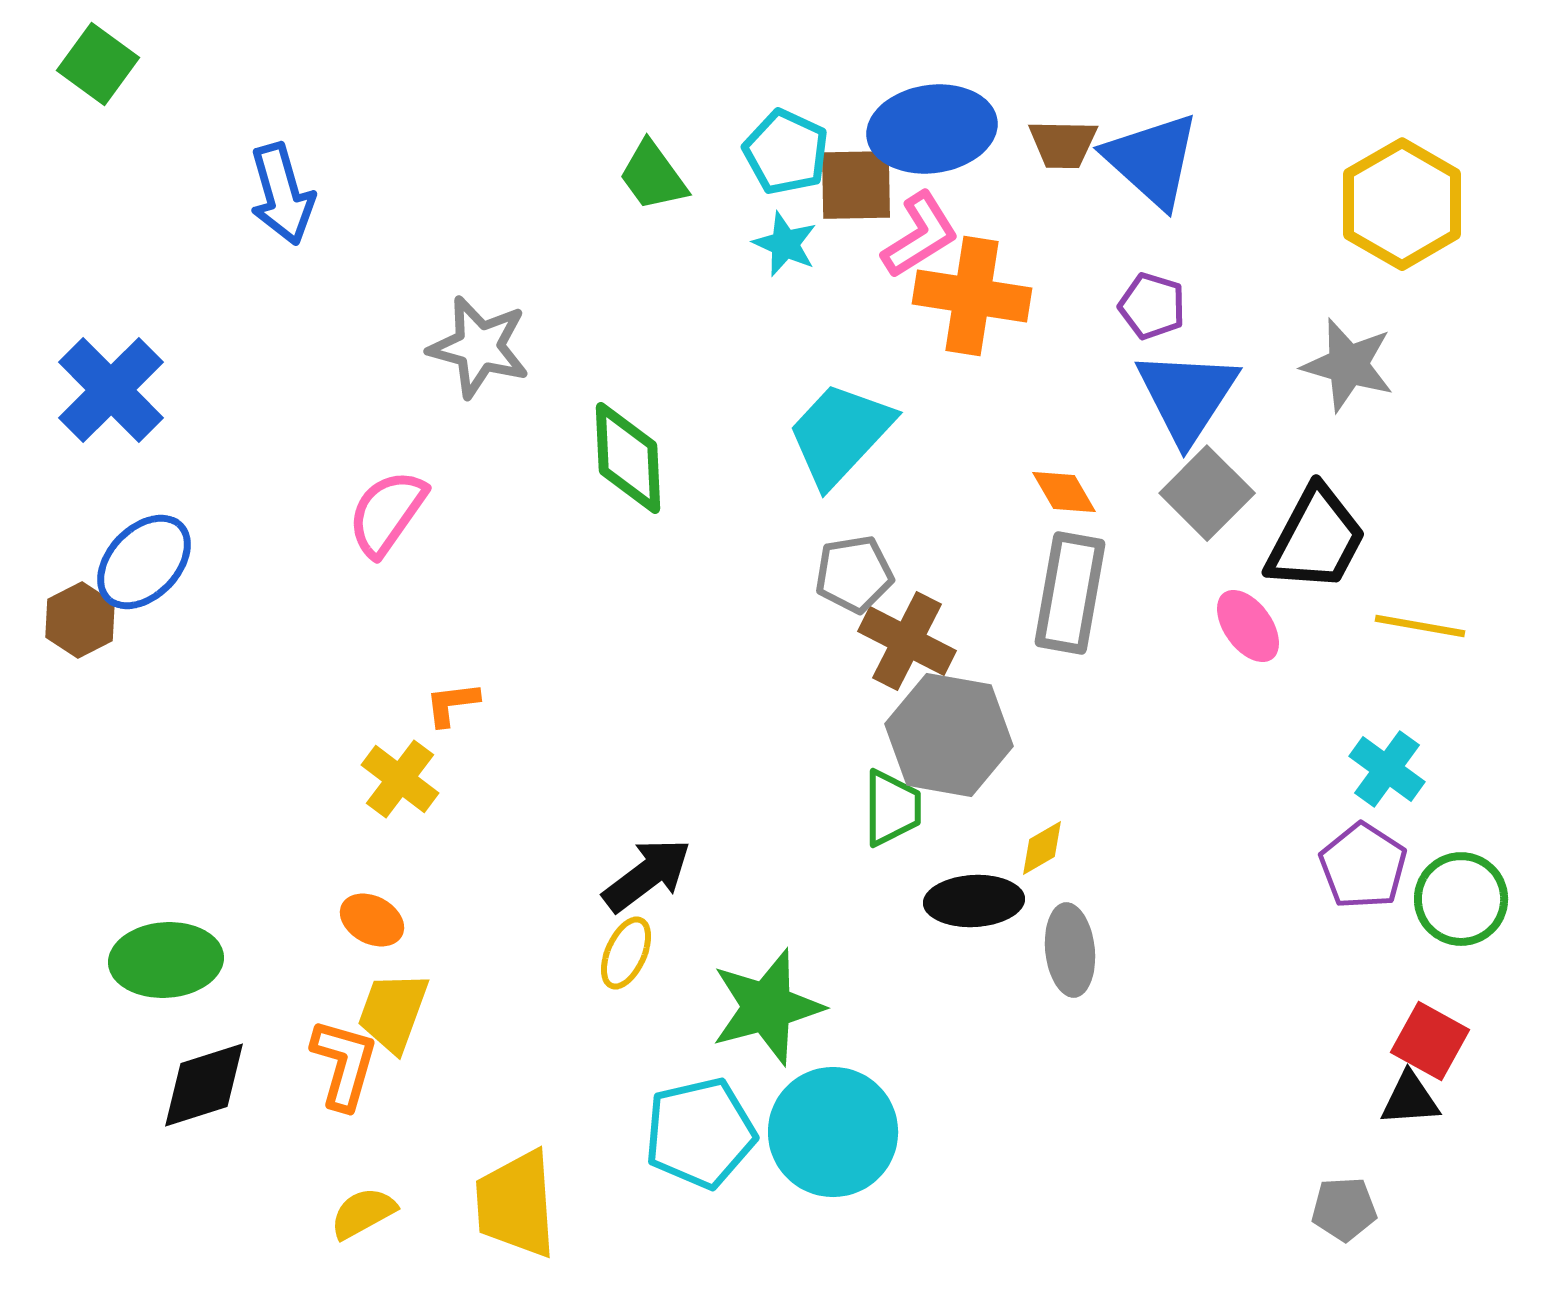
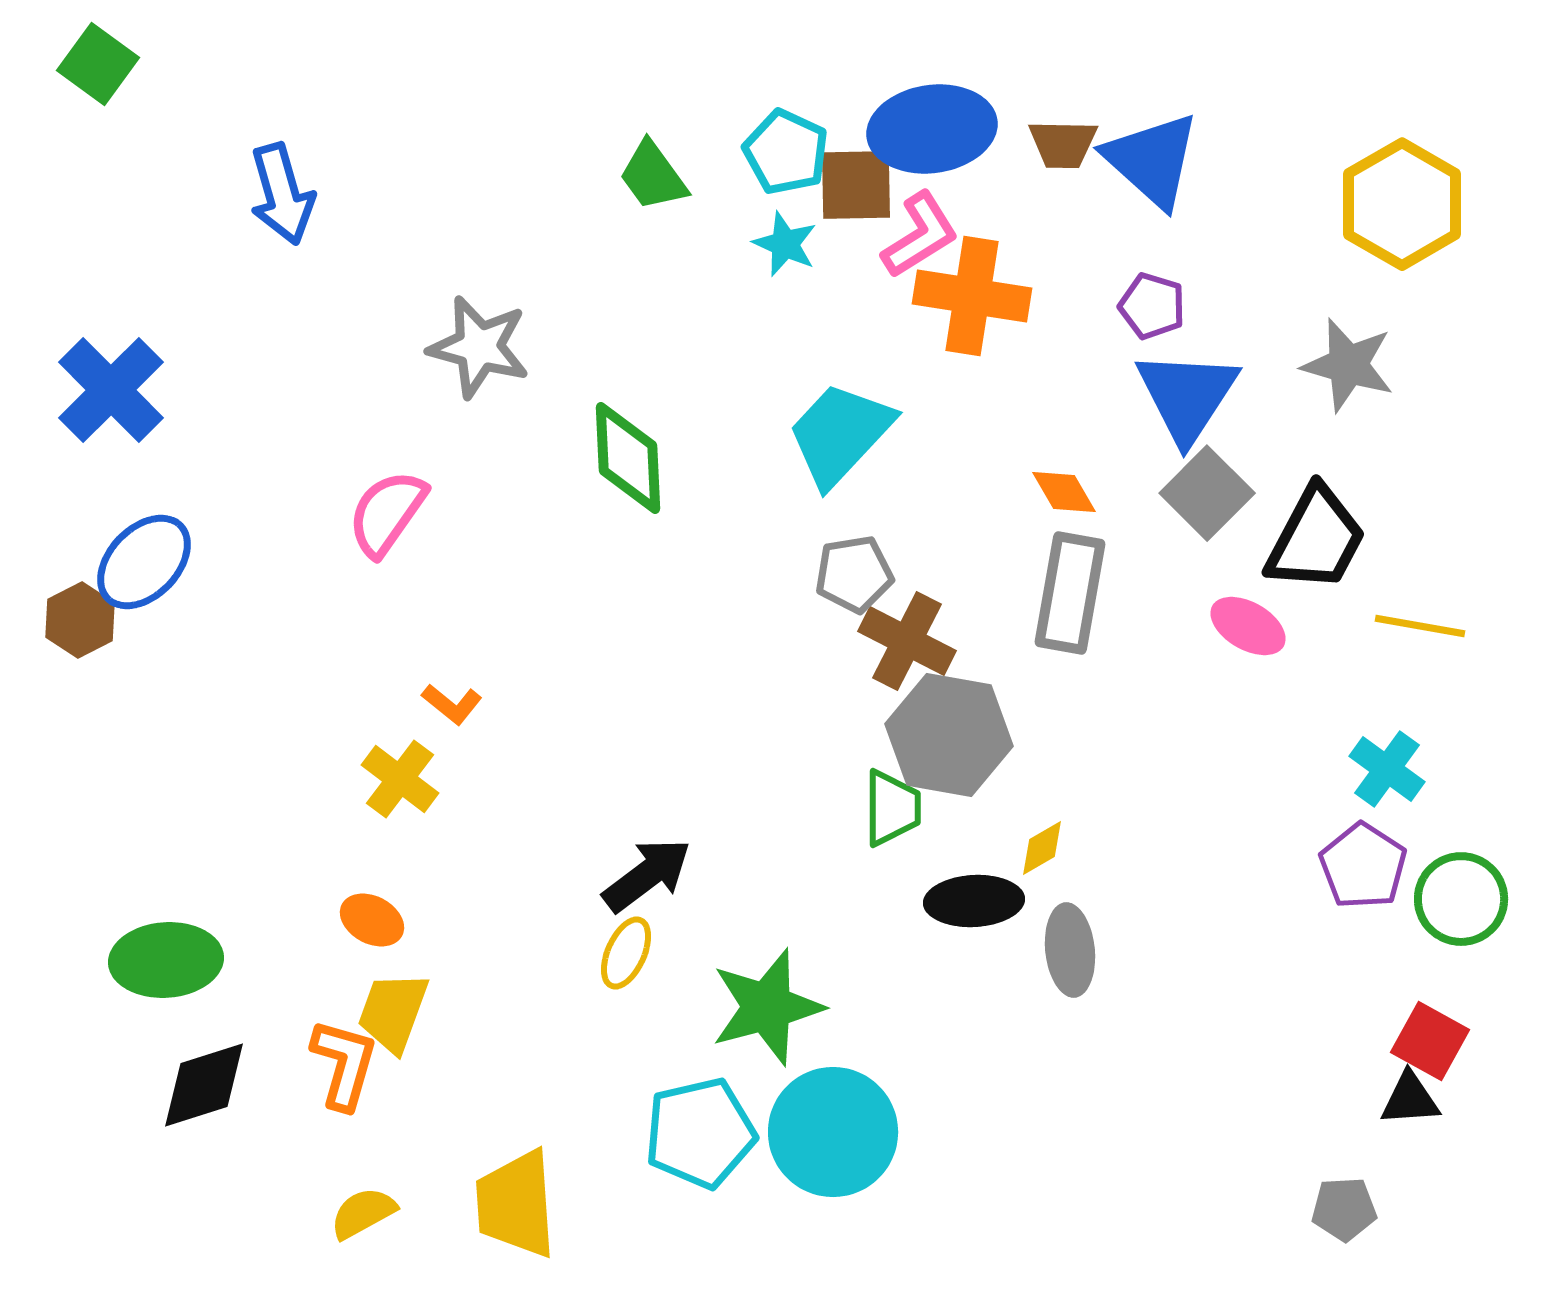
pink ellipse at (1248, 626): rotated 24 degrees counterclockwise
orange L-shape at (452, 704): rotated 134 degrees counterclockwise
